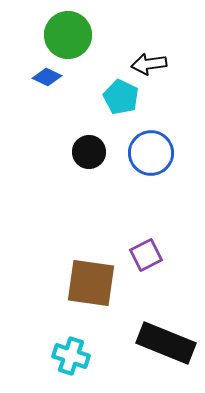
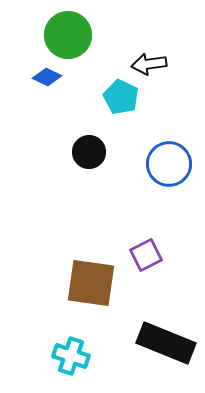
blue circle: moved 18 px right, 11 px down
